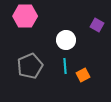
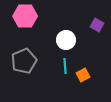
gray pentagon: moved 6 px left, 5 px up
